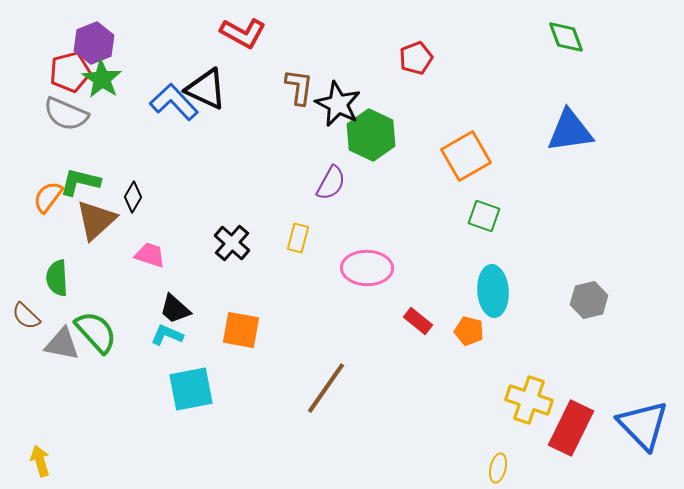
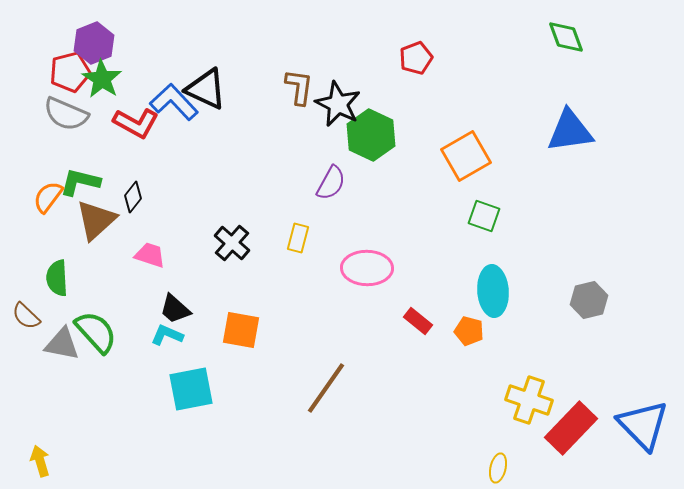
red L-shape at (243, 33): moved 107 px left, 90 px down
black diamond at (133, 197): rotated 8 degrees clockwise
red rectangle at (571, 428): rotated 18 degrees clockwise
